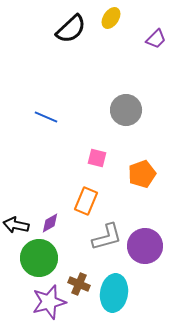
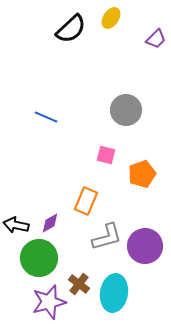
pink square: moved 9 px right, 3 px up
brown cross: rotated 15 degrees clockwise
